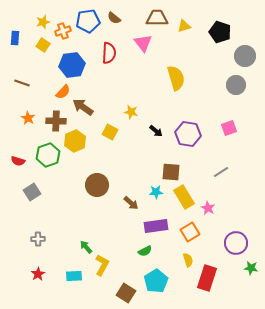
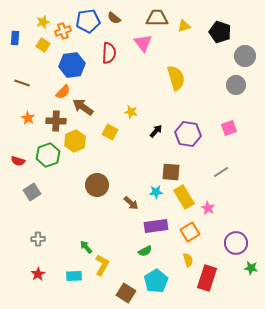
black arrow at (156, 131): rotated 88 degrees counterclockwise
